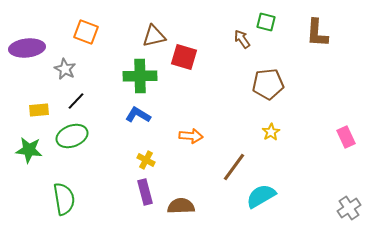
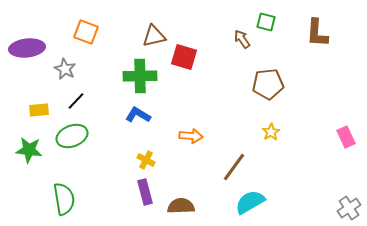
cyan semicircle: moved 11 px left, 6 px down
